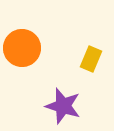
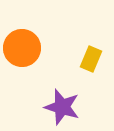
purple star: moved 1 px left, 1 px down
